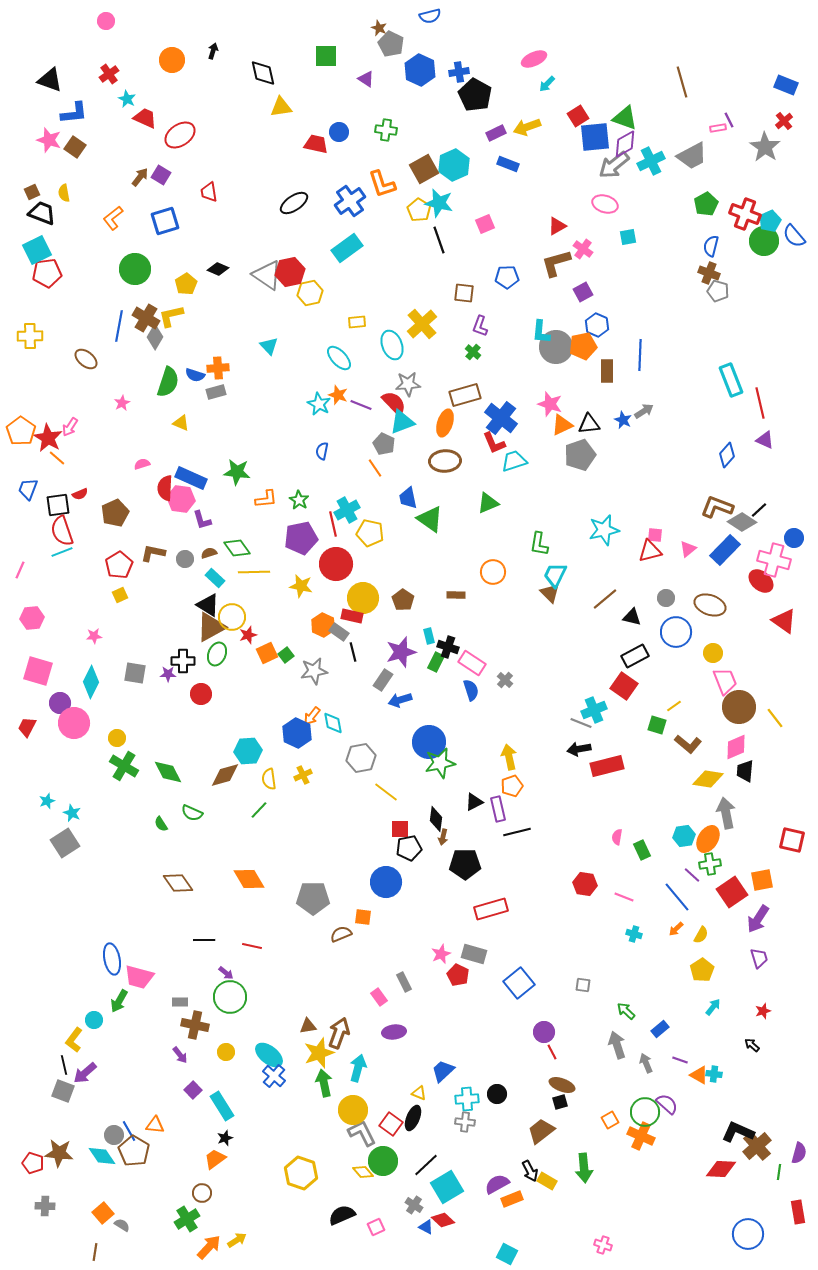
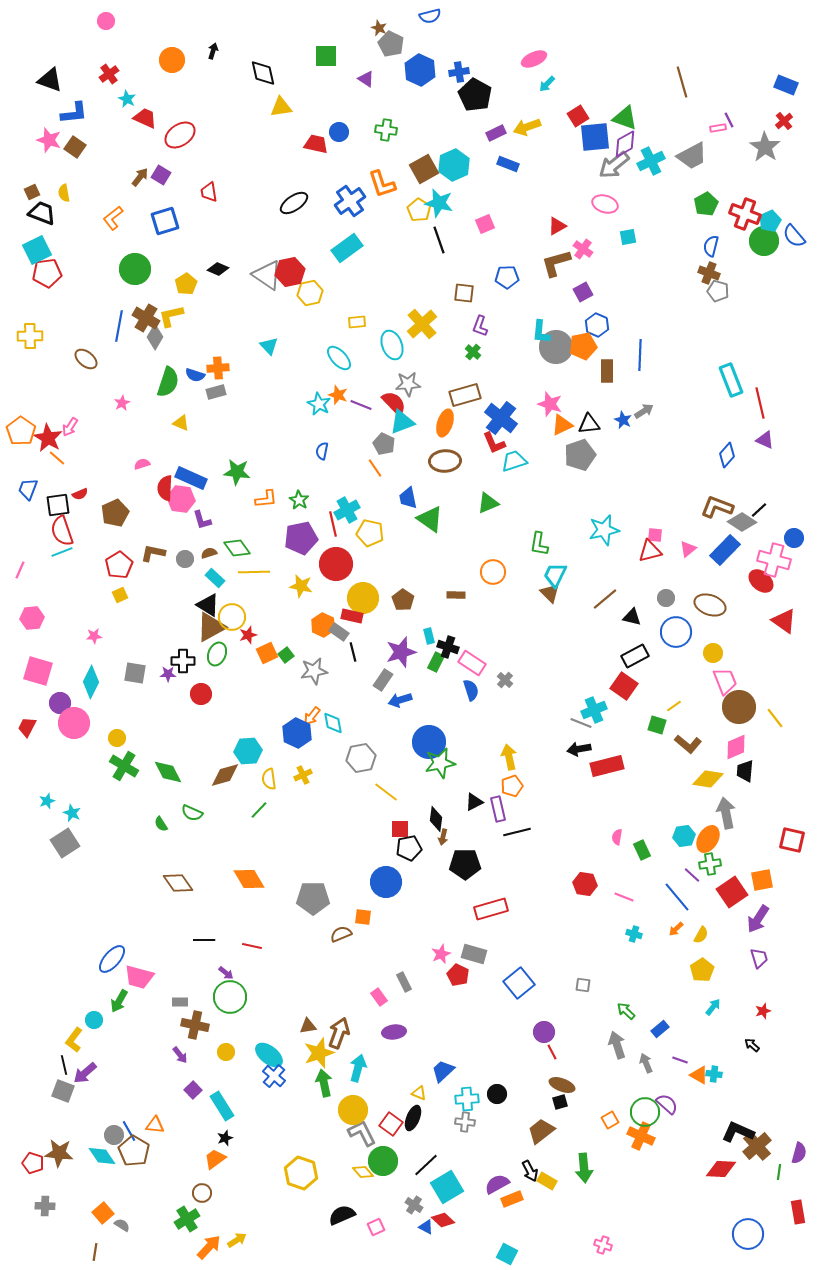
blue ellipse at (112, 959): rotated 52 degrees clockwise
